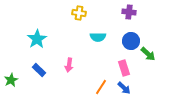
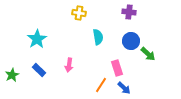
cyan semicircle: rotated 98 degrees counterclockwise
pink rectangle: moved 7 px left
green star: moved 1 px right, 5 px up
orange line: moved 2 px up
